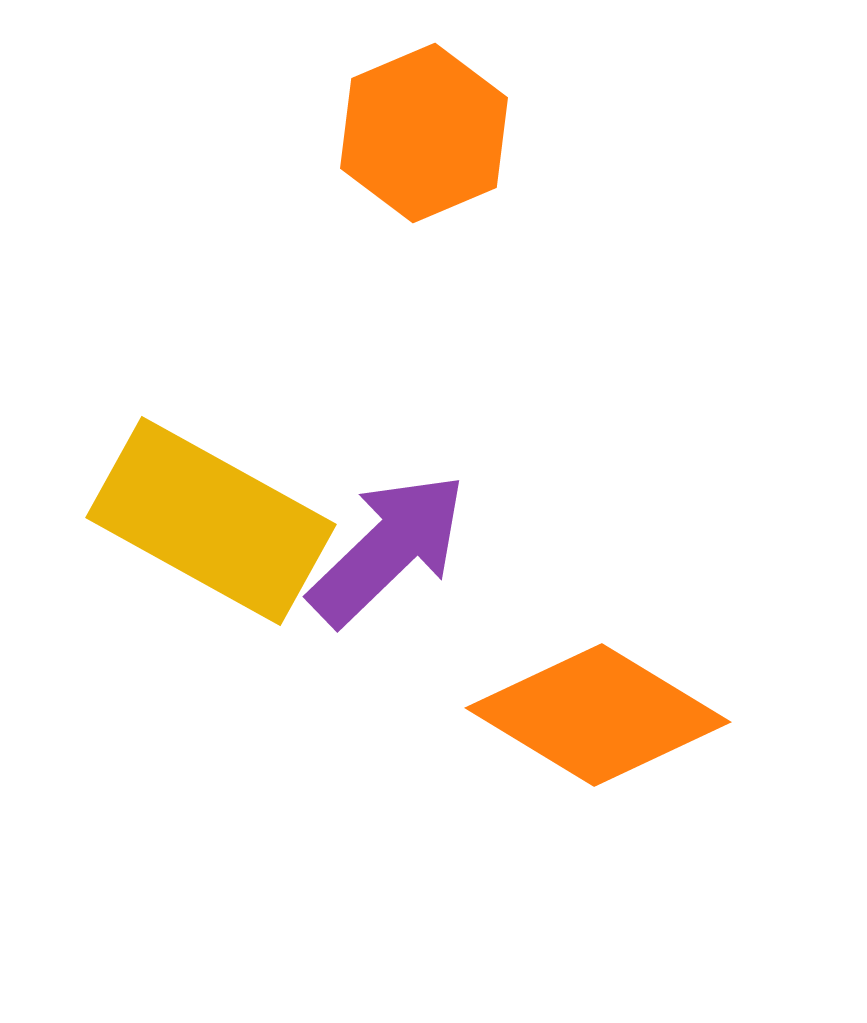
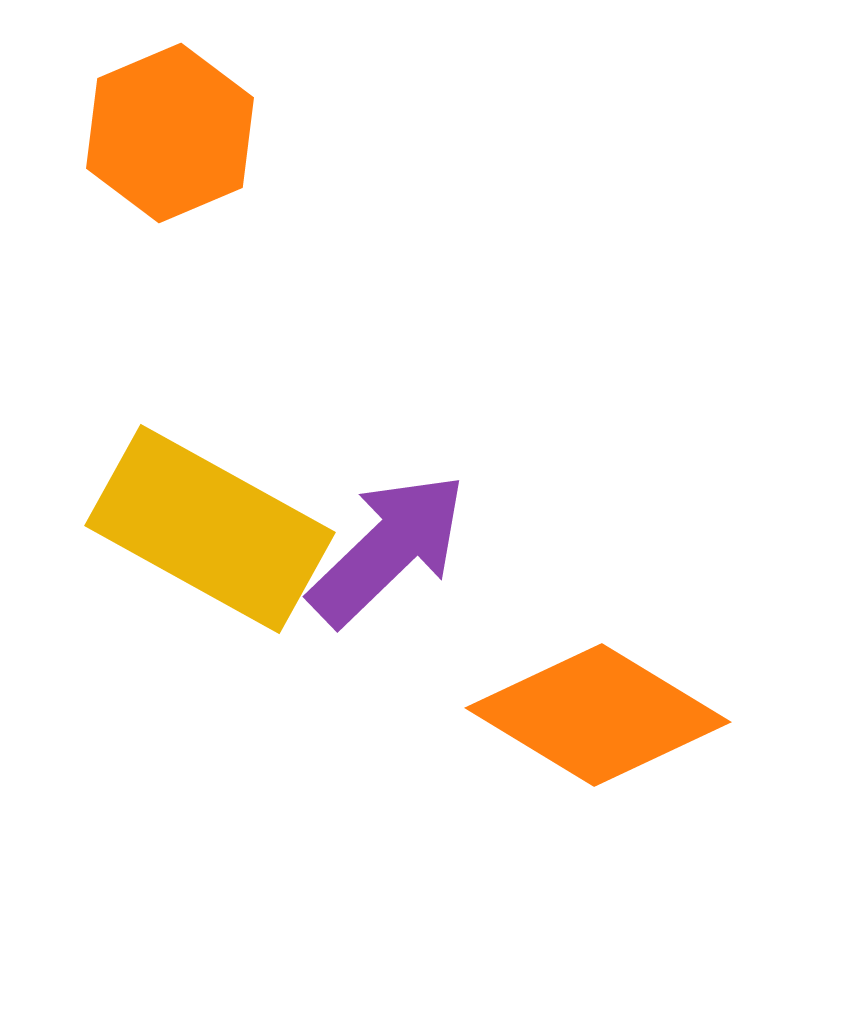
orange hexagon: moved 254 px left
yellow rectangle: moved 1 px left, 8 px down
